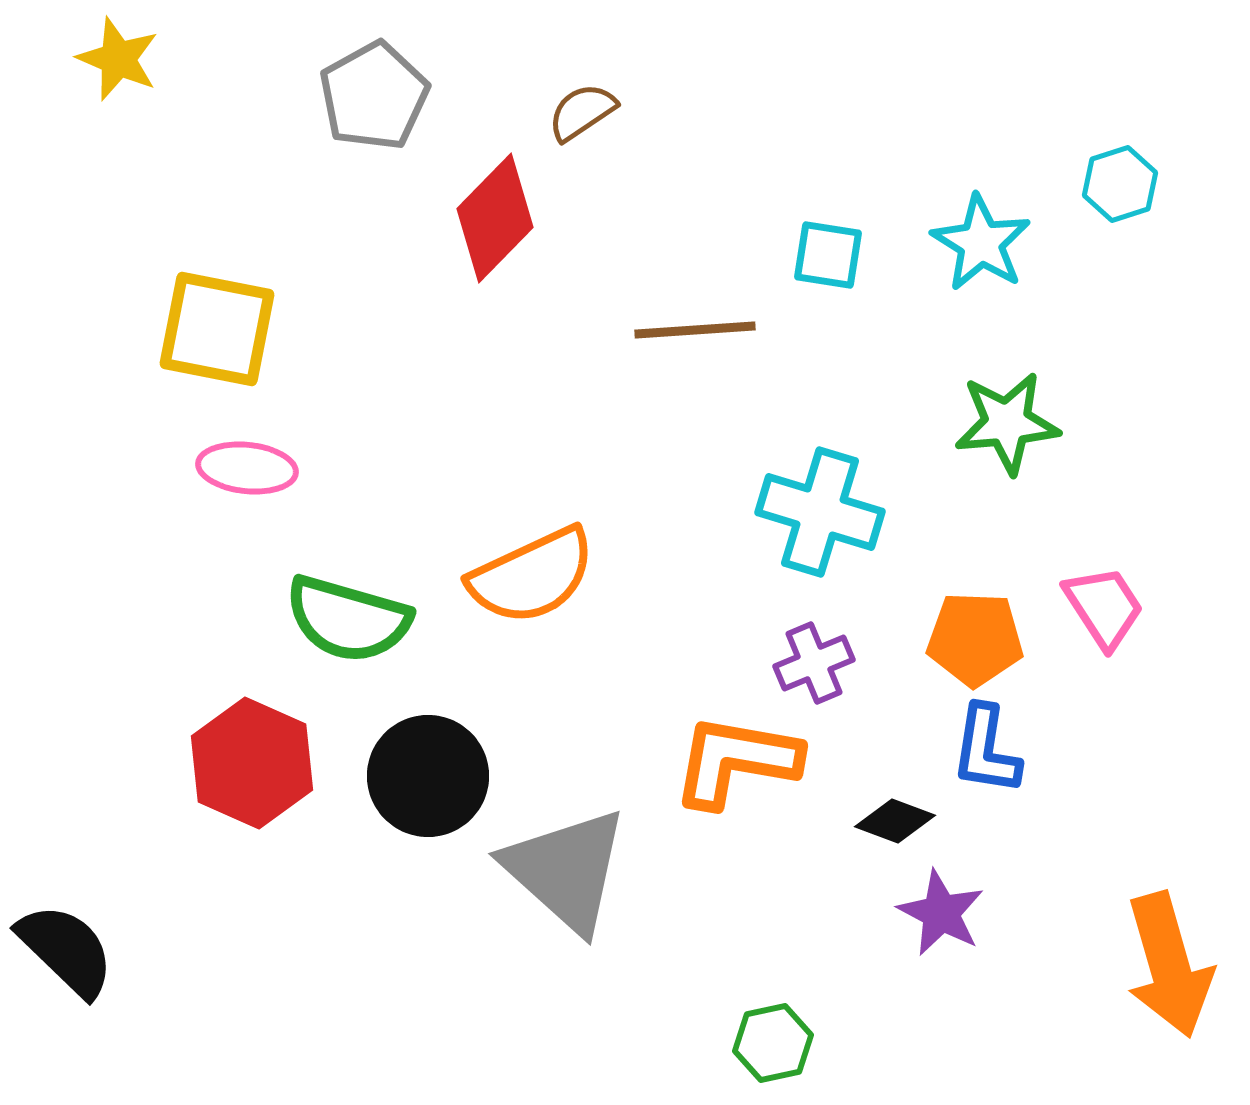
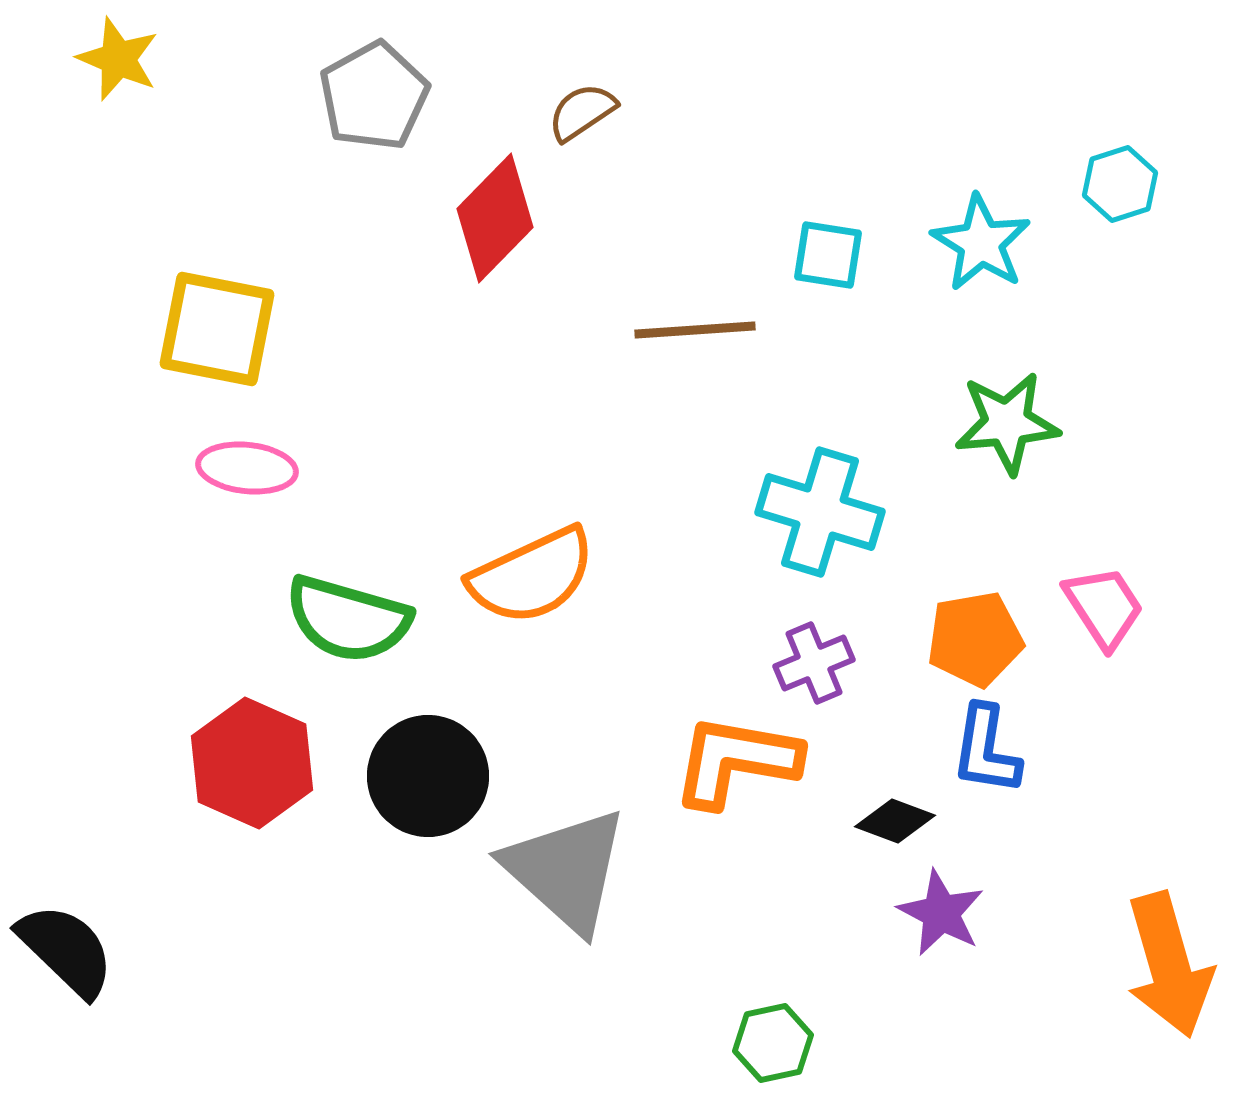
orange pentagon: rotated 12 degrees counterclockwise
